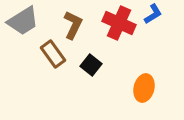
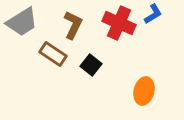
gray trapezoid: moved 1 px left, 1 px down
brown rectangle: rotated 20 degrees counterclockwise
orange ellipse: moved 3 px down
